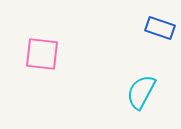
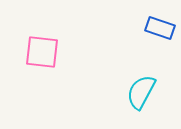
pink square: moved 2 px up
